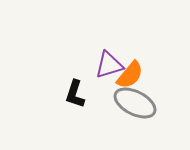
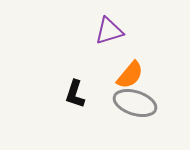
purple triangle: moved 34 px up
gray ellipse: rotated 9 degrees counterclockwise
